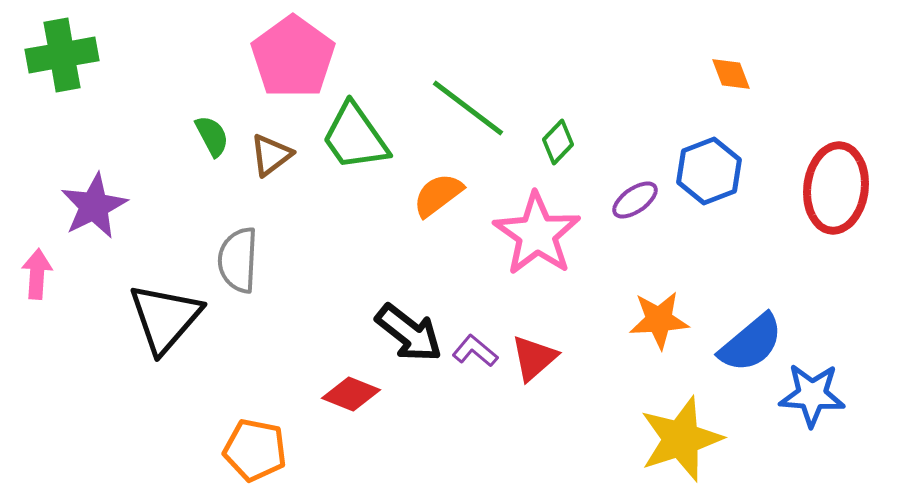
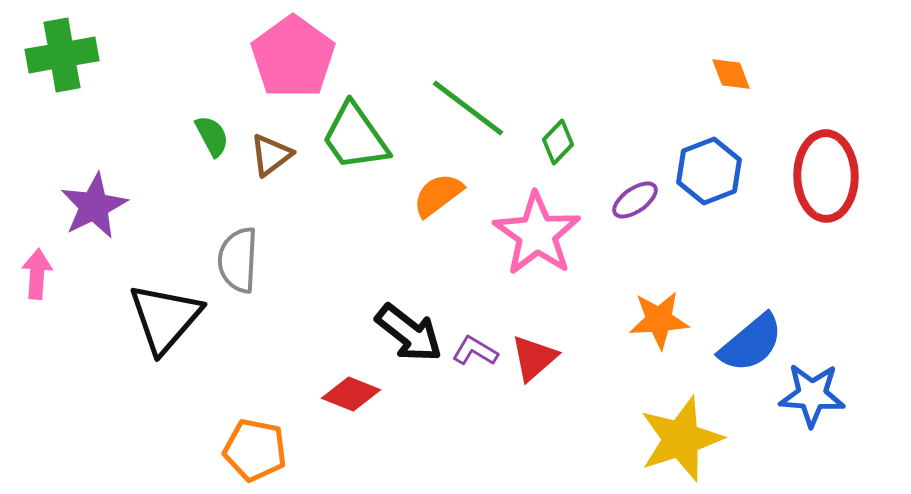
red ellipse: moved 10 px left, 12 px up; rotated 8 degrees counterclockwise
purple L-shape: rotated 9 degrees counterclockwise
